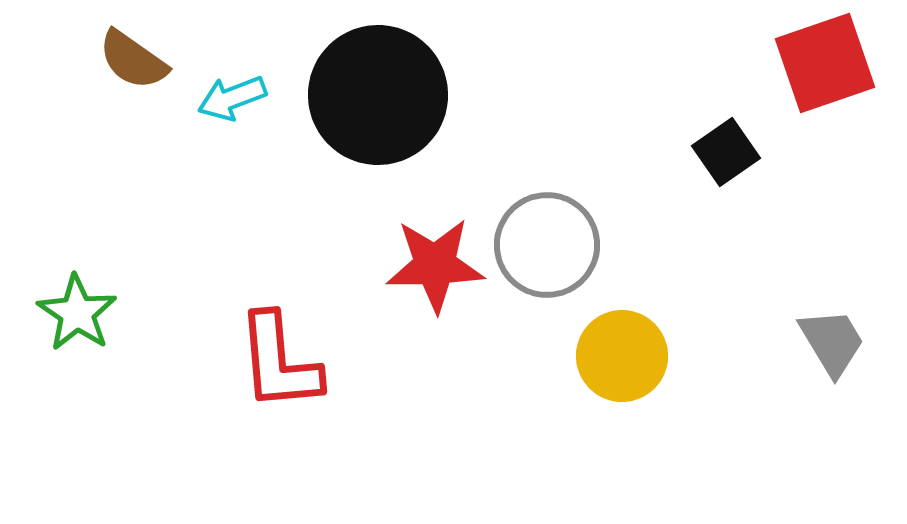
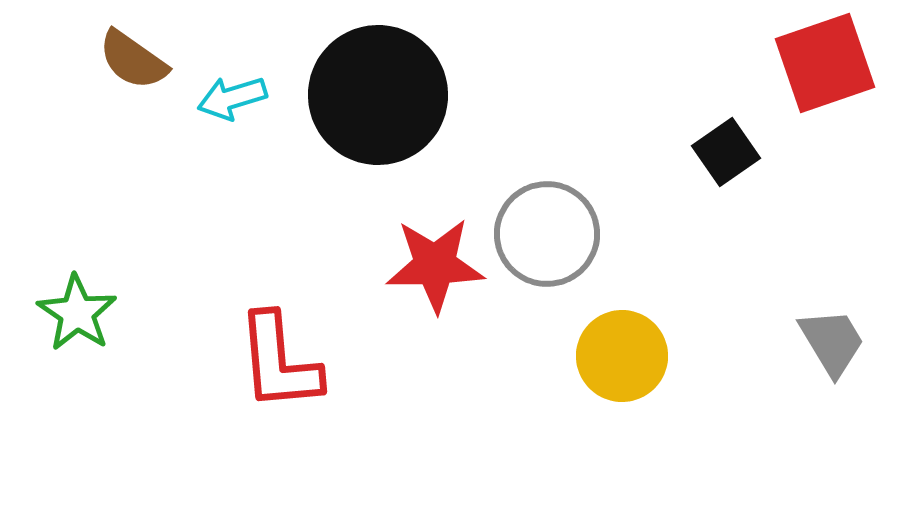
cyan arrow: rotated 4 degrees clockwise
gray circle: moved 11 px up
